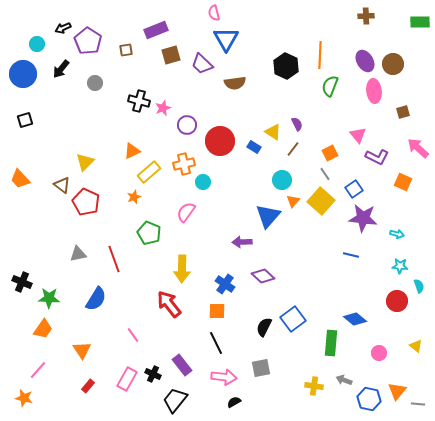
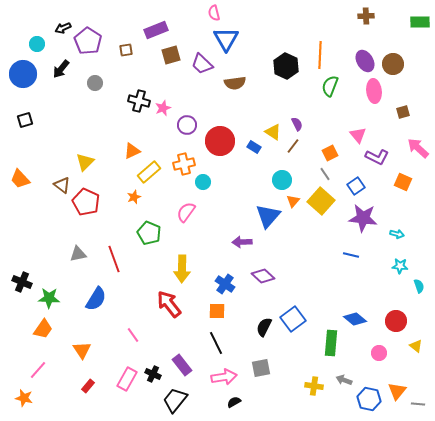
brown line at (293, 149): moved 3 px up
blue square at (354, 189): moved 2 px right, 3 px up
red circle at (397, 301): moved 1 px left, 20 px down
pink arrow at (224, 377): rotated 15 degrees counterclockwise
